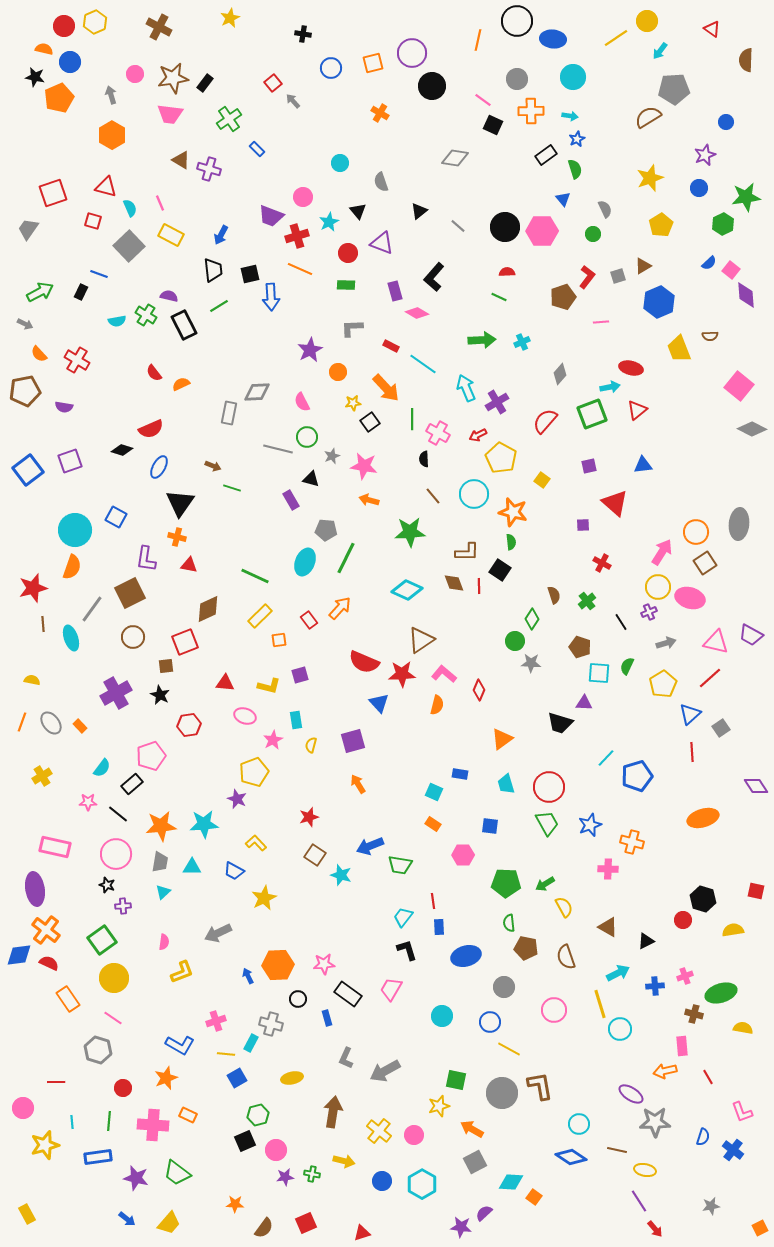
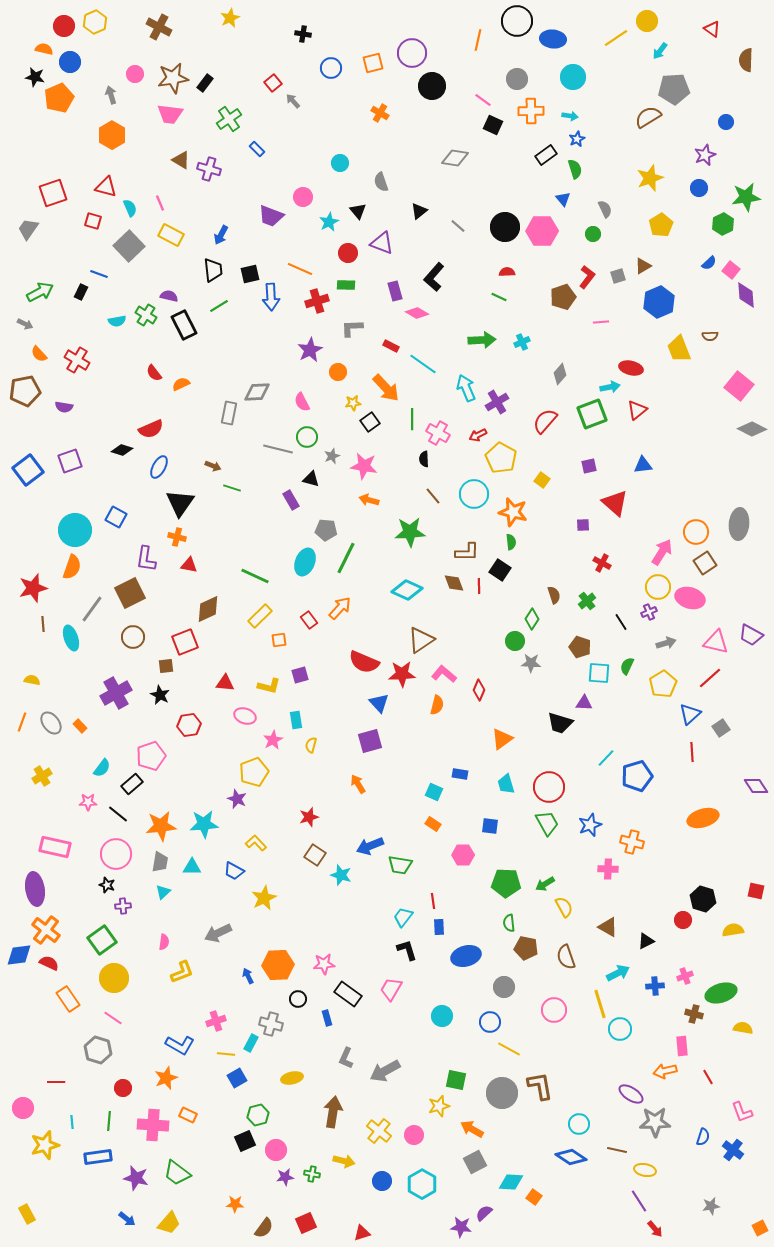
red cross at (297, 236): moved 20 px right, 65 px down
purple square at (353, 741): moved 17 px right
